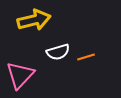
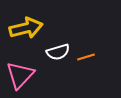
yellow arrow: moved 8 px left, 8 px down
